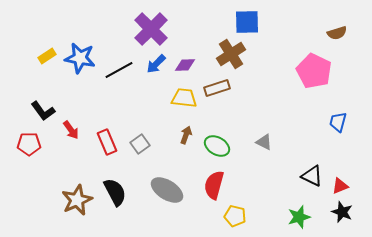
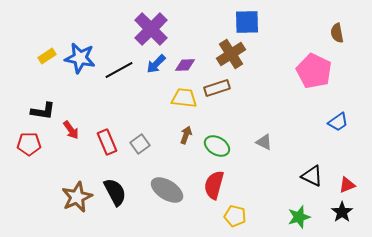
brown semicircle: rotated 96 degrees clockwise
black L-shape: rotated 45 degrees counterclockwise
blue trapezoid: rotated 140 degrees counterclockwise
red triangle: moved 7 px right, 1 px up
brown star: moved 3 px up
black star: rotated 15 degrees clockwise
